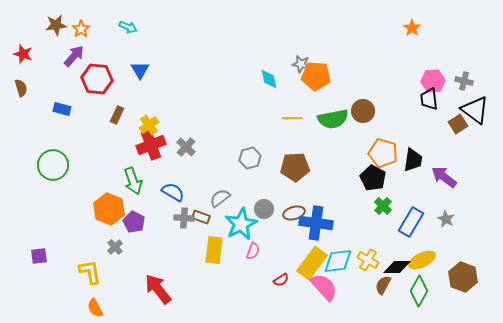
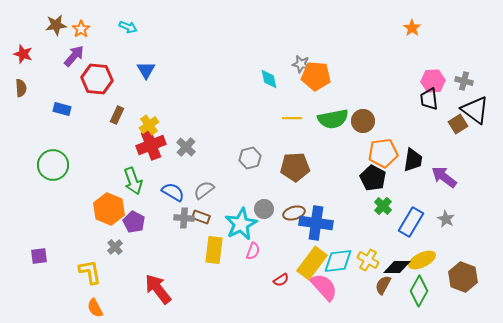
blue triangle at (140, 70): moved 6 px right
brown semicircle at (21, 88): rotated 12 degrees clockwise
brown circle at (363, 111): moved 10 px down
orange pentagon at (383, 153): rotated 24 degrees counterclockwise
gray semicircle at (220, 198): moved 16 px left, 8 px up
